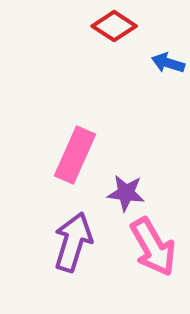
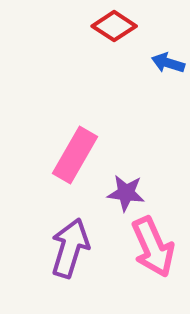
pink rectangle: rotated 6 degrees clockwise
purple arrow: moved 3 px left, 6 px down
pink arrow: rotated 6 degrees clockwise
